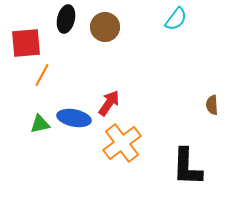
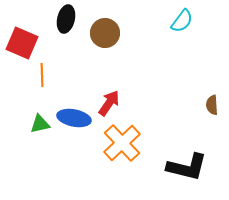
cyan semicircle: moved 6 px right, 2 px down
brown circle: moved 6 px down
red square: moved 4 px left; rotated 28 degrees clockwise
orange line: rotated 30 degrees counterclockwise
orange cross: rotated 6 degrees counterclockwise
black L-shape: rotated 78 degrees counterclockwise
